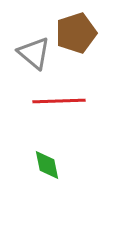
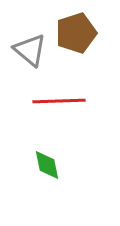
gray triangle: moved 4 px left, 3 px up
